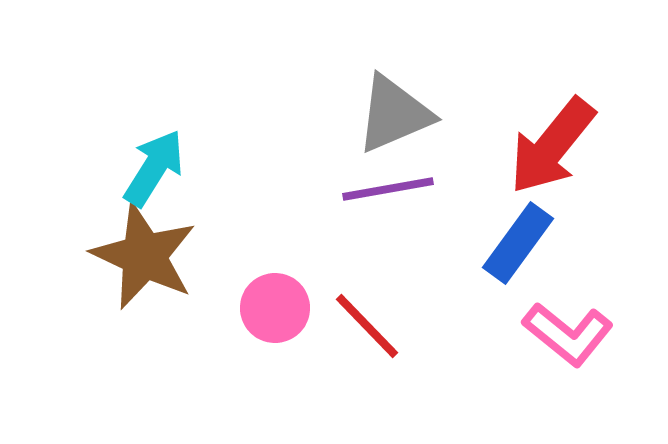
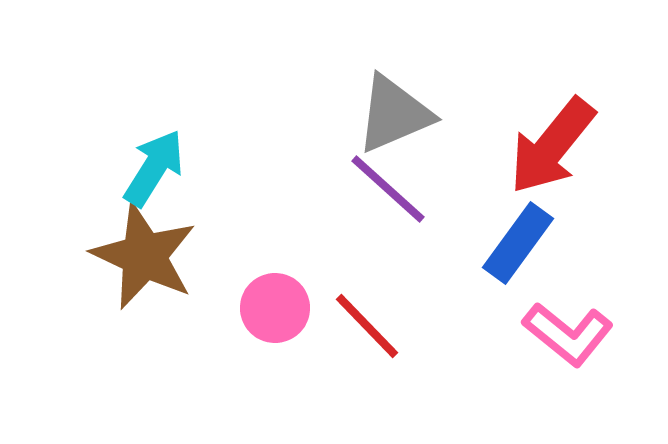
purple line: rotated 52 degrees clockwise
